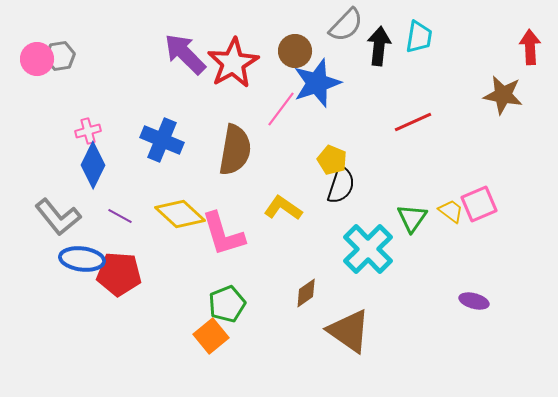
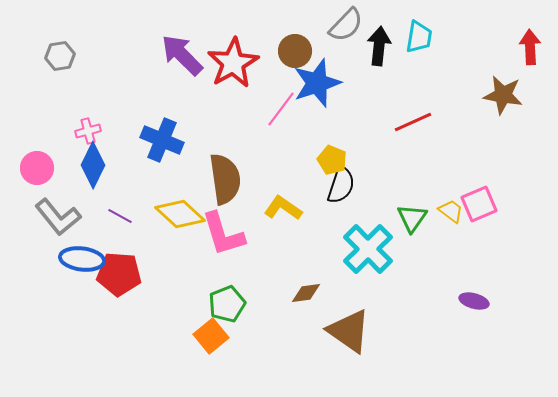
purple arrow: moved 3 px left, 1 px down
pink circle: moved 109 px down
brown semicircle: moved 10 px left, 29 px down; rotated 18 degrees counterclockwise
brown diamond: rotated 28 degrees clockwise
